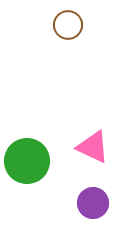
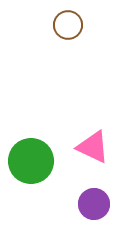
green circle: moved 4 px right
purple circle: moved 1 px right, 1 px down
